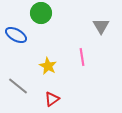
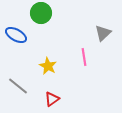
gray triangle: moved 2 px right, 7 px down; rotated 18 degrees clockwise
pink line: moved 2 px right
